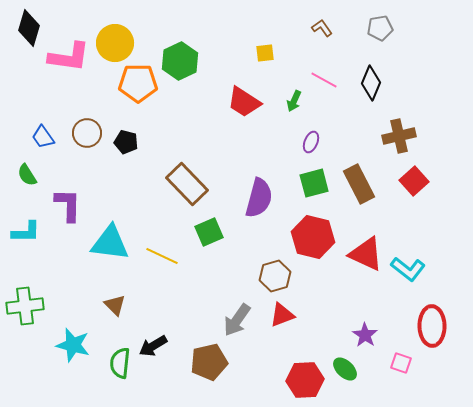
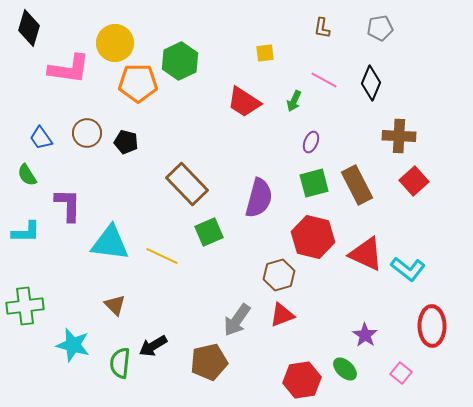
brown L-shape at (322, 28): rotated 135 degrees counterclockwise
pink L-shape at (69, 57): moved 12 px down
brown cross at (399, 136): rotated 16 degrees clockwise
blue trapezoid at (43, 137): moved 2 px left, 1 px down
brown rectangle at (359, 184): moved 2 px left, 1 px down
brown hexagon at (275, 276): moved 4 px right, 1 px up
pink square at (401, 363): moved 10 px down; rotated 20 degrees clockwise
red hexagon at (305, 380): moved 3 px left; rotated 6 degrees counterclockwise
